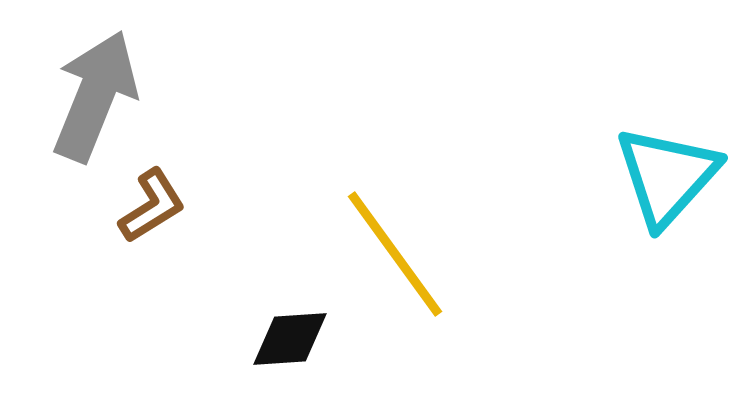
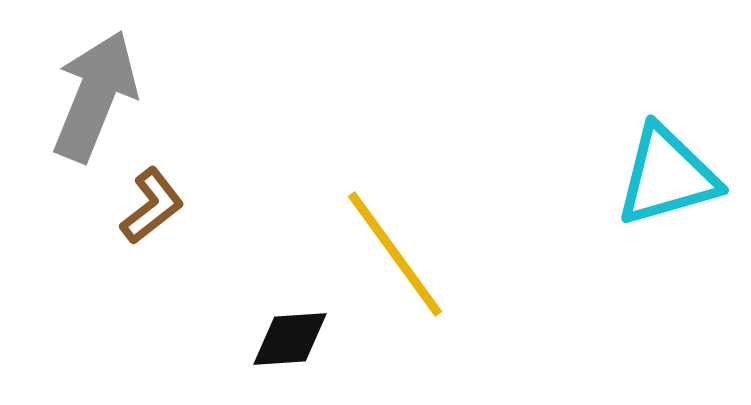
cyan triangle: rotated 32 degrees clockwise
brown L-shape: rotated 6 degrees counterclockwise
